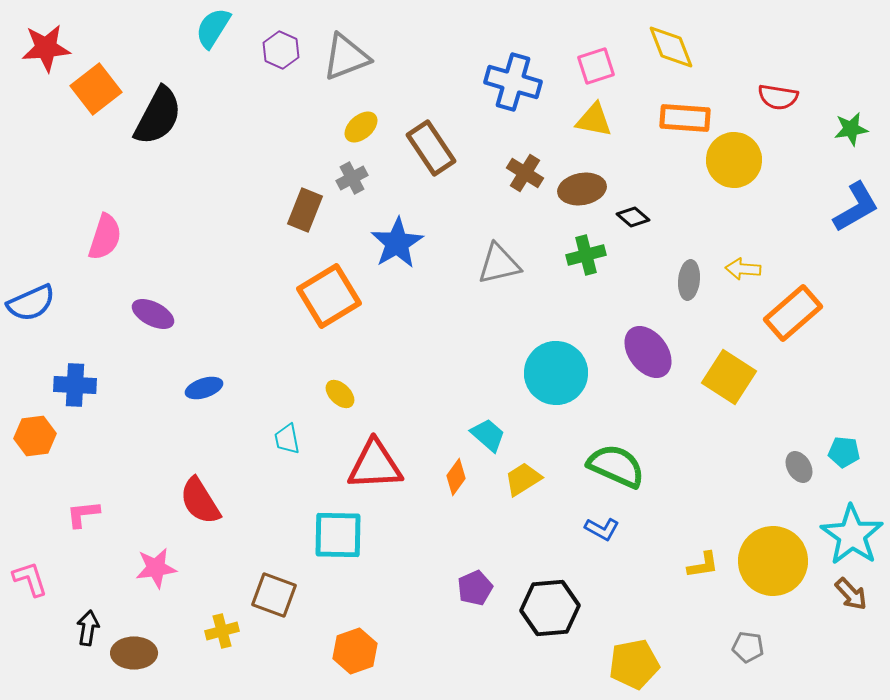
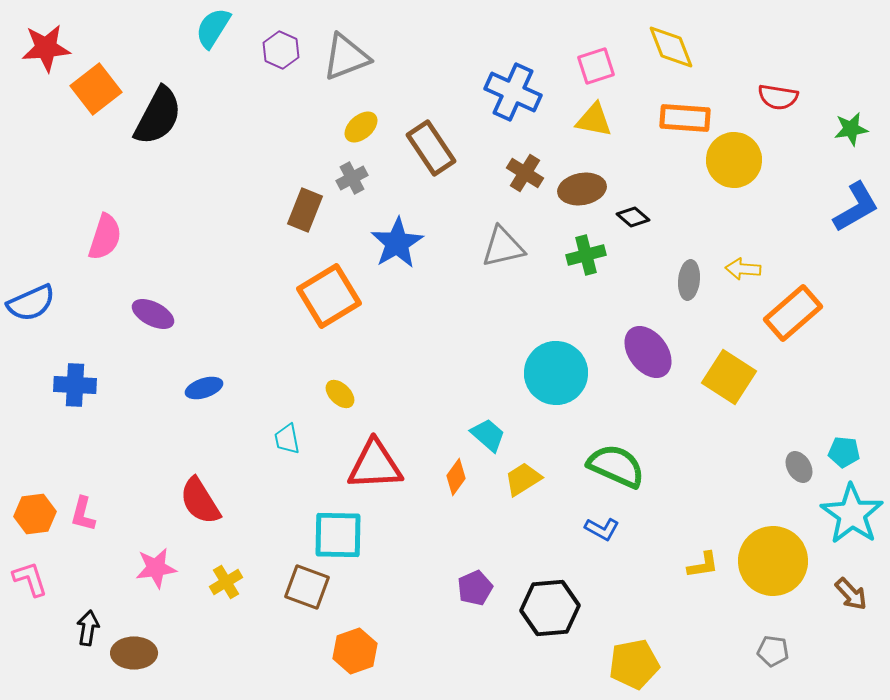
blue cross at (513, 82): moved 10 px down; rotated 8 degrees clockwise
gray triangle at (499, 264): moved 4 px right, 17 px up
orange hexagon at (35, 436): moved 78 px down
pink L-shape at (83, 514): rotated 69 degrees counterclockwise
cyan star at (852, 535): moved 21 px up
brown square at (274, 595): moved 33 px right, 8 px up
yellow cross at (222, 631): moved 4 px right, 49 px up; rotated 16 degrees counterclockwise
gray pentagon at (748, 647): moved 25 px right, 4 px down
